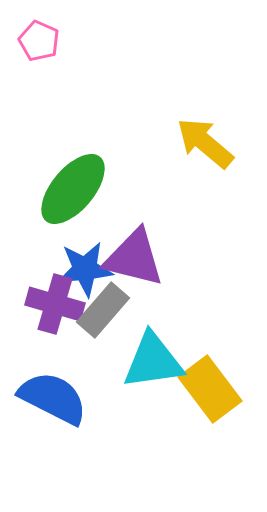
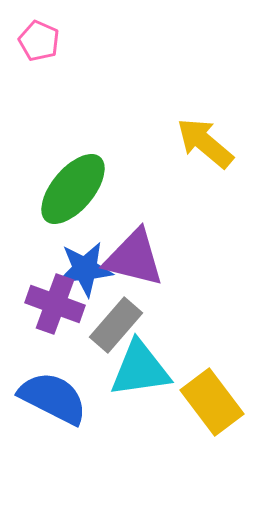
purple cross: rotated 4 degrees clockwise
gray rectangle: moved 13 px right, 15 px down
cyan triangle: moved 13 px left, 8 px down
yellow rectangle: moved 2 px right, 13 px down
